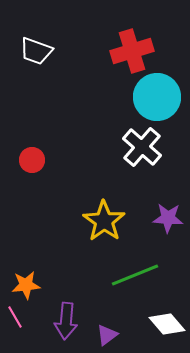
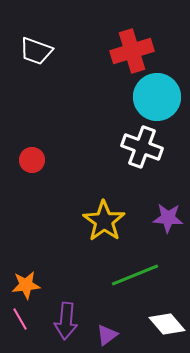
white cross: rotated 21 degrees counterclockwise
pink line: moved 5 px right, 2 px down
